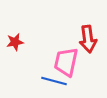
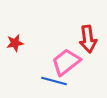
red star: moved 1 px down
pink trapezoid: rotated 40 degrees clockwise
